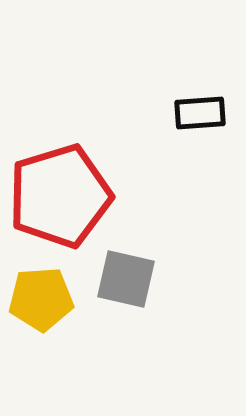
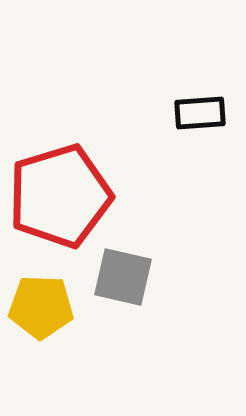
gray square: moved 3 px left, 2 px up
yellow pentagon: moved 8 px down; rotated 6 degrees clockwise
